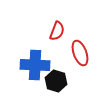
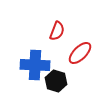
red ellipse: rotated 65 degrees clockwise
